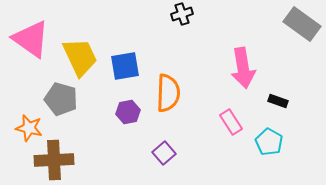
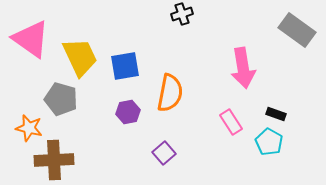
gray rectangle: moved 5 px left, 6 px down
orange semicircle: moved 2 px right; rotated 9 degrees clockwise
black rectangle: moved 2 px left, 13 px down
